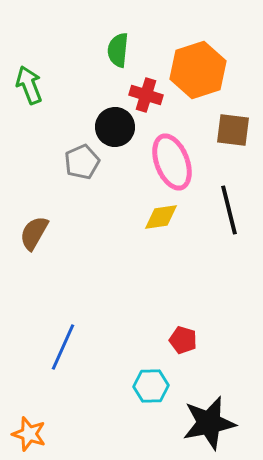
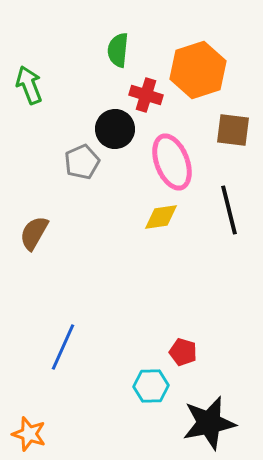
black circle: moved 2 px down
red pentagon: moved 12 px down
